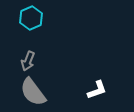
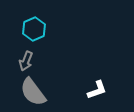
cyan hexagon: moved 3 px right, 11 px down
gray arrow: moved 2 px left
